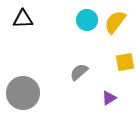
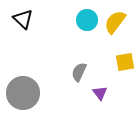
black triangle: rotated 45 degrees clockwise
gray semicircle: rotated 24 degrees counterclockwise
purple triangle: moved 9 px left, 5 px up; rotated 35 degrees counterclockwise
